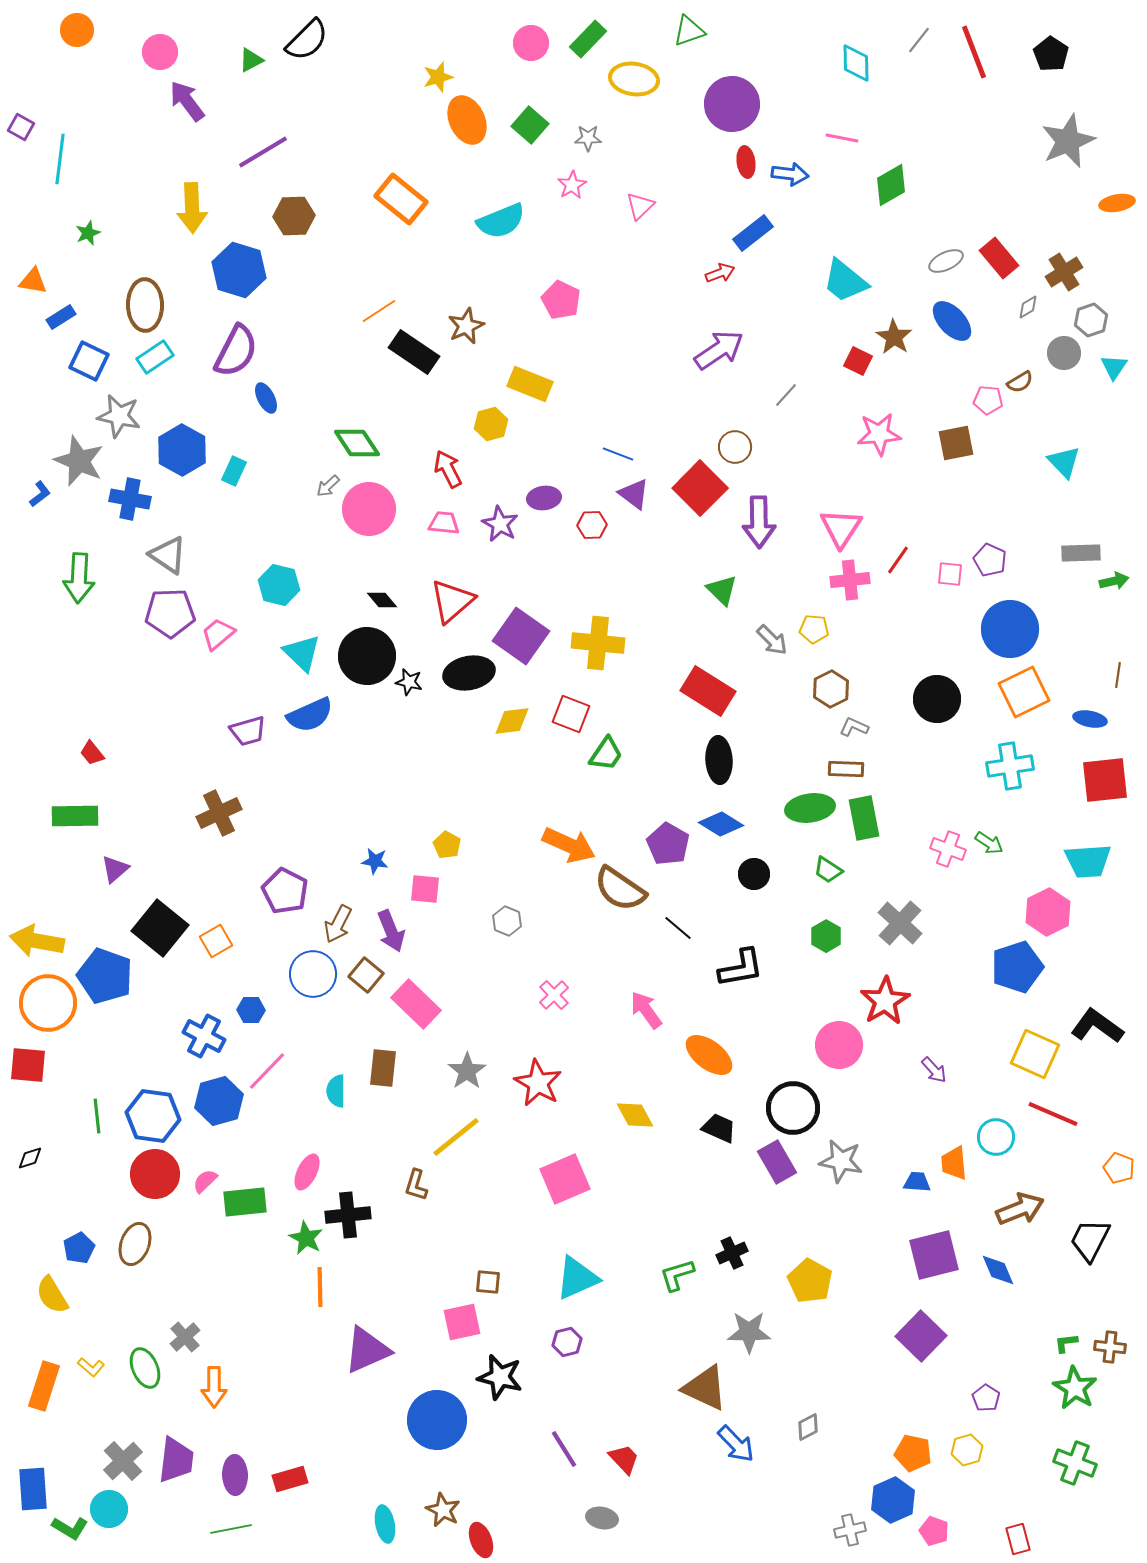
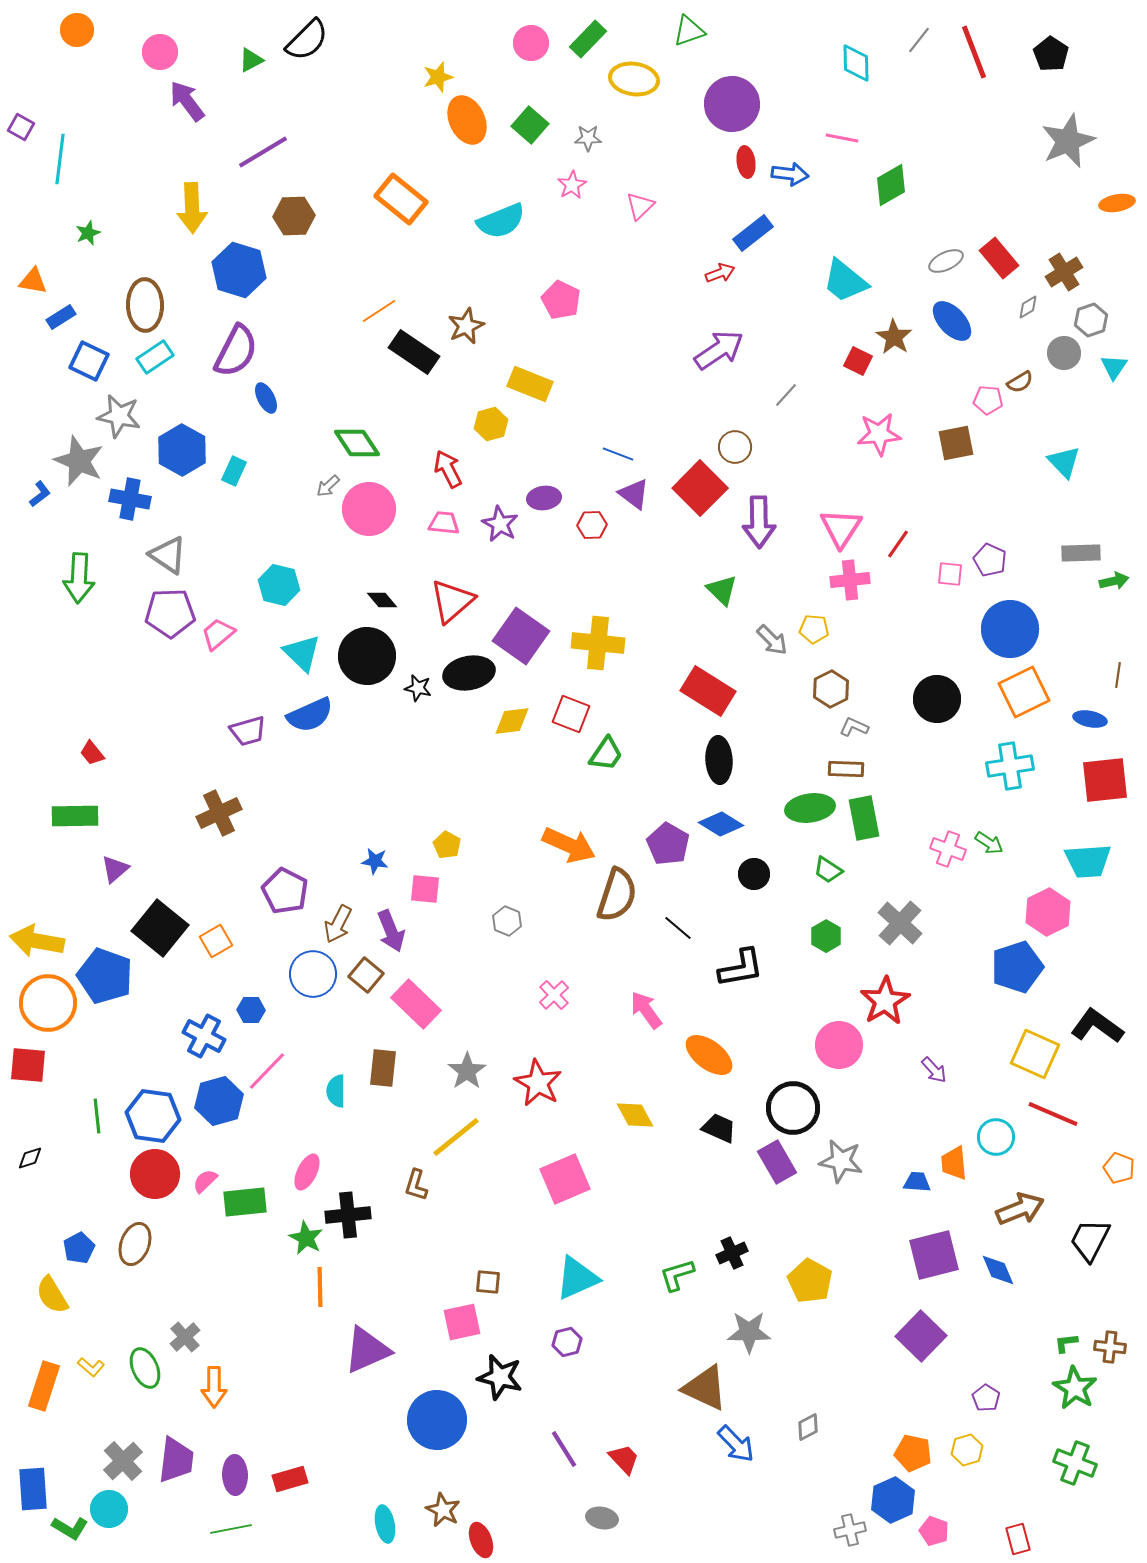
red line at (898, 560): moved 16 px up
black star at (409, 682): moved 9 px right, 6 px down
brown semicircle at (620, 889): moved 3 px left, 6 px down; rotated 106 degrees counterclockwise
